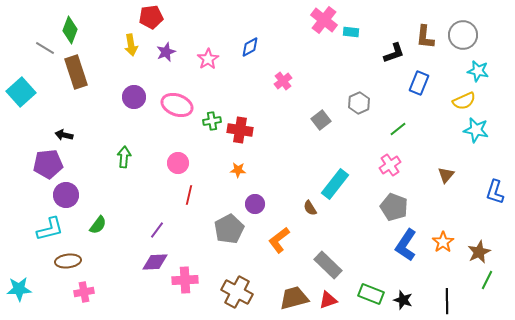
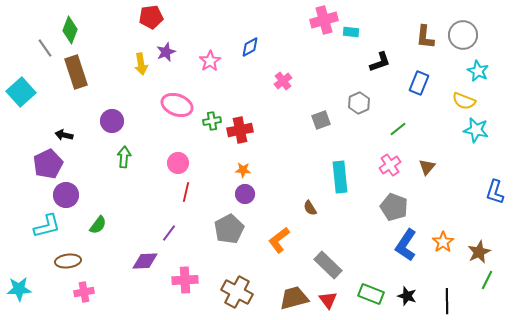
pink cross at (324, 20): rotated 36 degrees clockwise
yellow arrow at (131, 45): moved 10 px right, 19 px down
gray line at (45, 48): rotated 24 degrees clockwise
black L-shape at (394, 53): moved 14 px left, 9 px down
pink star at (208, 59): moved 2 px right, 2 px down
cyan star at (478, 71): rotated 15 degrees clockwise
purple circle at (134, 97): moved 22 px left, 24 px down
yellow semicircle at (464, 101): rotated 45 degrees clockwise
gray square at (321, 120): rotated 18 degrees clockwise
red cross at (240, 130): rotated 20 degrees counterclockwise
purple pentagon at (48, 164): rotated 20 degrees counterclockwise
orange star at (238, 170): moved 5 px right
brown triangle at (446, 175): moved 19 px left, 8 px up
cyan rectangle at (335, 184): moved 5 px right, 7 px up; rotated 44 degrees counterclockwise
red line at (189, 195): moved 3 px left, 3 px up
purple circle at (255, 204): moved 10 px left, 10 px up
cyan L-shape at (50, 229): moved 3 px left, 3 px up
purple line at (157, 230): moved 12 px right, 3 px down
purple diamond at (155, 262): moved 10 px left, 1 px up
red triangle at (328, 300): rotated 48 degrees counterclockwise
black star at (403, 300): moved 4 px right, 4 px up
